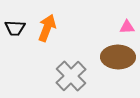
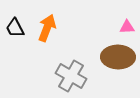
black trapezoid: rotated 60 degrees clockwise
gray cross: rotated 16 degrees counterclockwise
